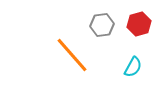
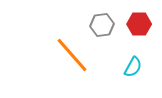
red hexagon: rotated 15 degrees clockwise
